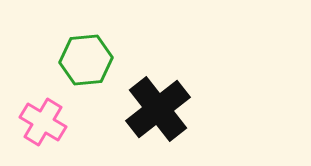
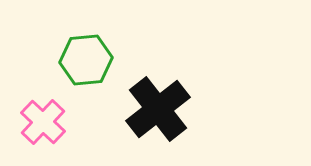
pink cross: rotated 12 degrees clockwise
